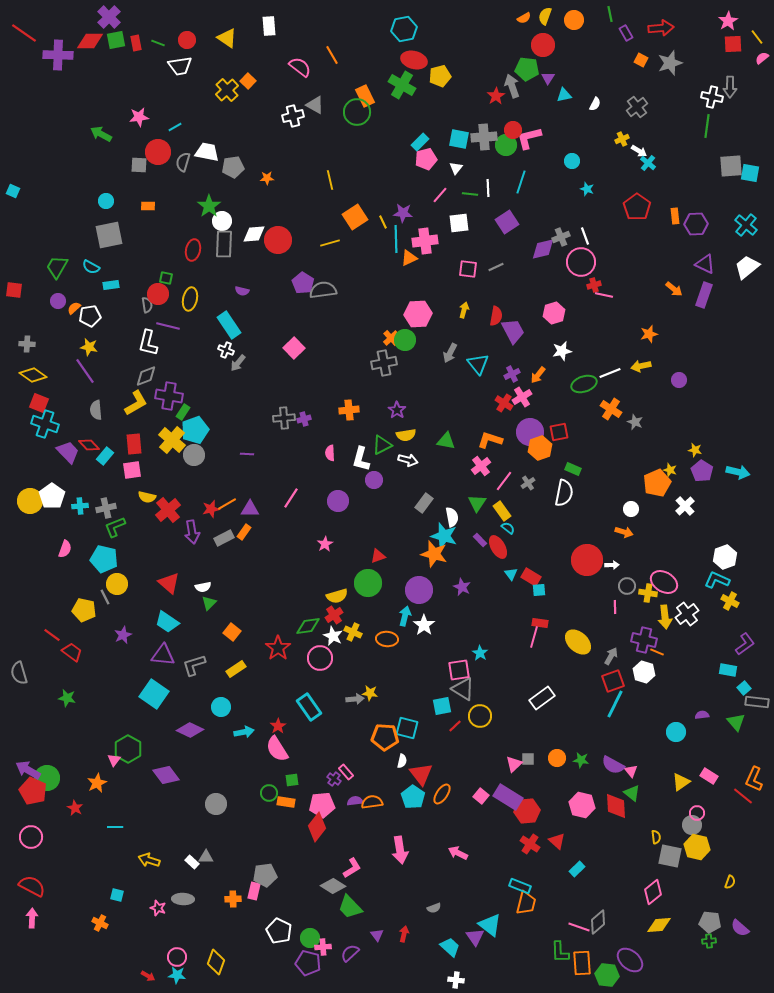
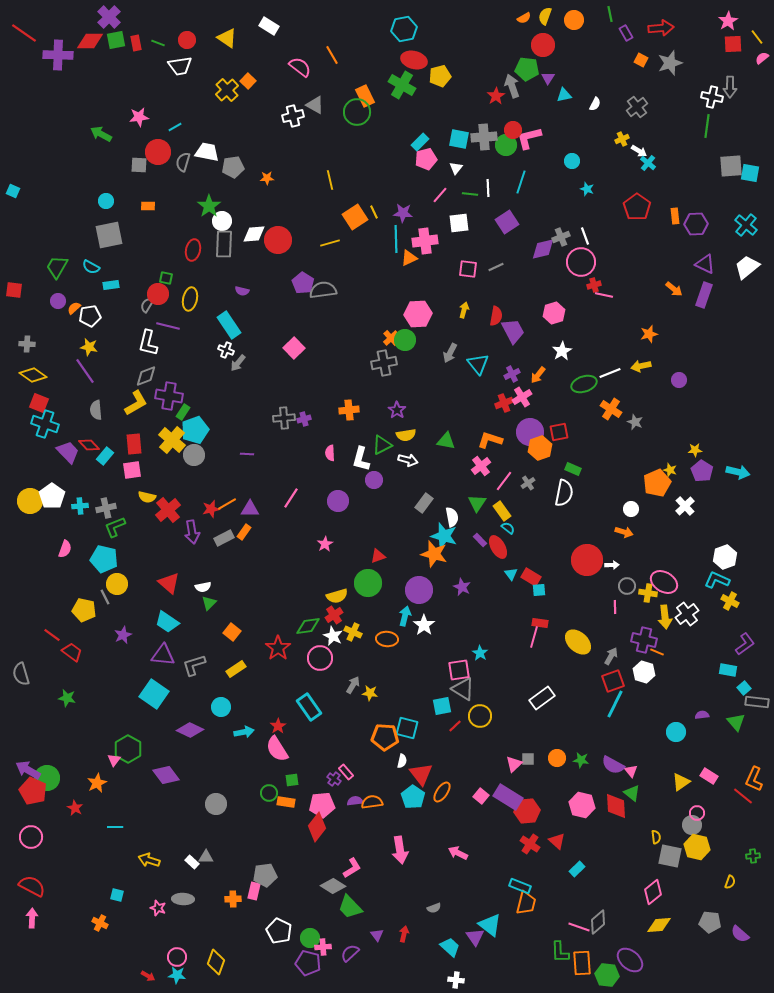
white rectangle at (269, 26): rotated 54 degrees counterclockwise
yellow line at (383, 222): moved 9 px left, 10 px up
gray semicircle at (147, 305): rotated 140 degrees counterclockwise
white star at (562, 351): rotated 18 degrees counterclockwise
red cross at (504, 403): rotated 36 degrees clockwise
yellow star at (695, 450): rotated 16 degrees counterclockwise
gray semicircle at (19, 673): moved 2 px right, 1 px down
gray arrow at (355, 699): moved 2 px left, 14 px up; rotated 54 degrees counterclockwise
orange ellipse at (442, 794): moved 2 px up
purple semicircle at (740, 928): moved 6 px down
green cross at (709, 941): moved 44 px right, 85 px up
